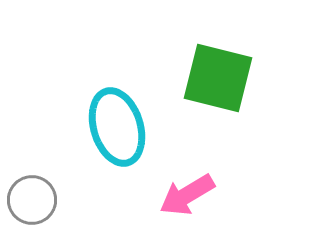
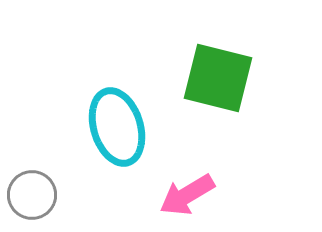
gray circle: moved 5 px up
